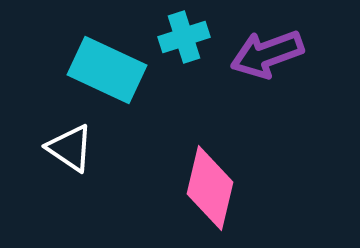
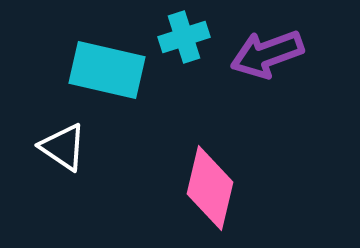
cyan rectangle: rotated 12 degrees counterclockwise
white triangle: moved 7 px left, 1 px up
